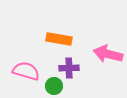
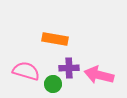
orange rectangle: moved 4 px left
pink arrow: moved 9 px left, 21 px down
green circle: moved 1 px left, 2 px up
